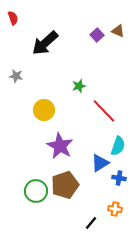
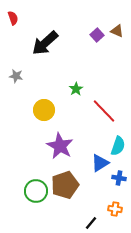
brown triangle: moved 1 px left
green star: moved 3 px left, 3 px down; rotated 16 degrees counterclockwise
